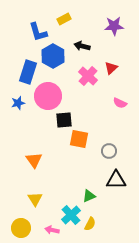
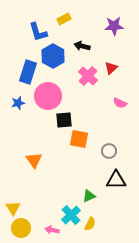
yellow triangle: moved 22 px left, 9 px down
